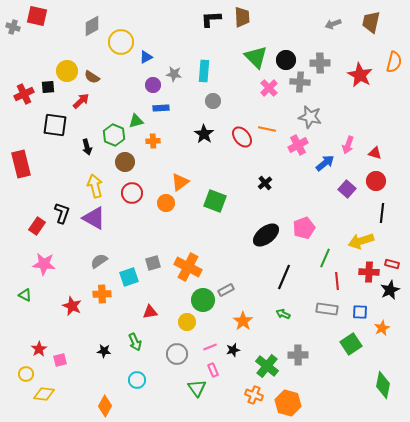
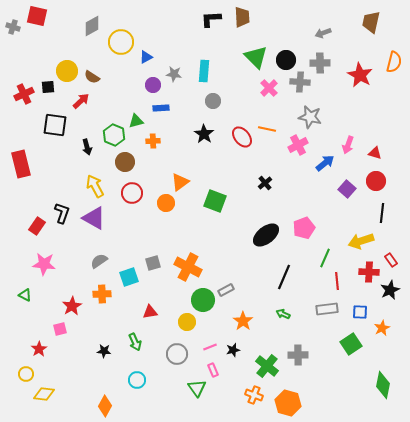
gray arrow at (333, 24): moved 10 px left, 9 px down
yellow arrow at (95, 186): rotated 15 degrees counterclockwise
red rectangle at (392, 264): moved 1 px left, 4 px up; rotated 40 degrees clockwise
red star at (72, 306): rotated 18 degrees clockwise
gray rectangle at (327, 309): rotated 15 degrees counterclockwise
pink square at (60, 360): moved 31 px up
